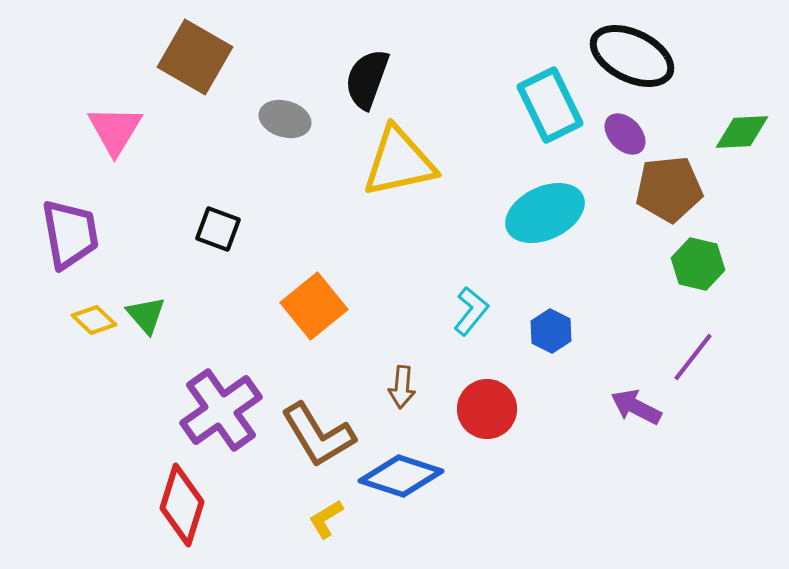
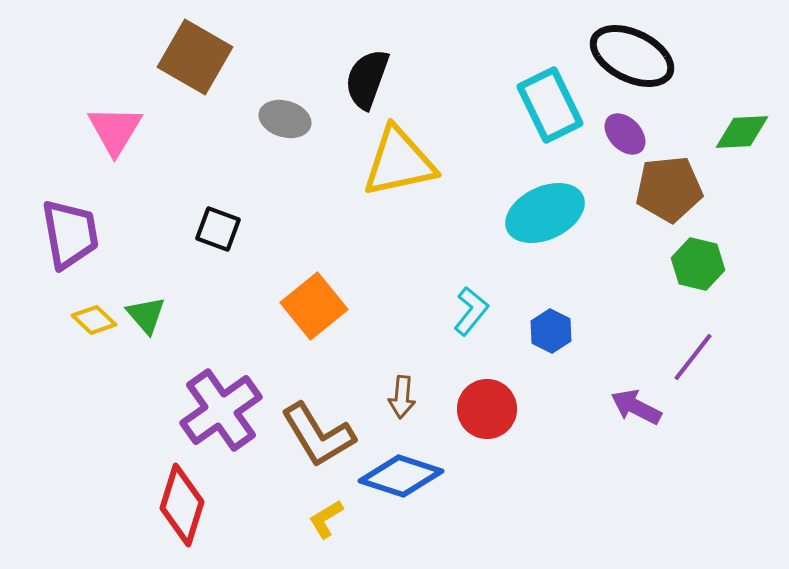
brown arrow: moved 10 px down
